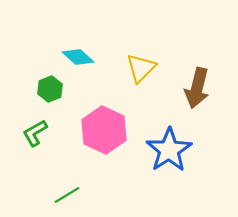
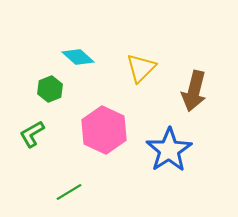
brown arrow: moved 3 px left, 3 px down
green L-shape: moved 3 px left, 1 px down
green line: moved 2 px right, 3 px up
